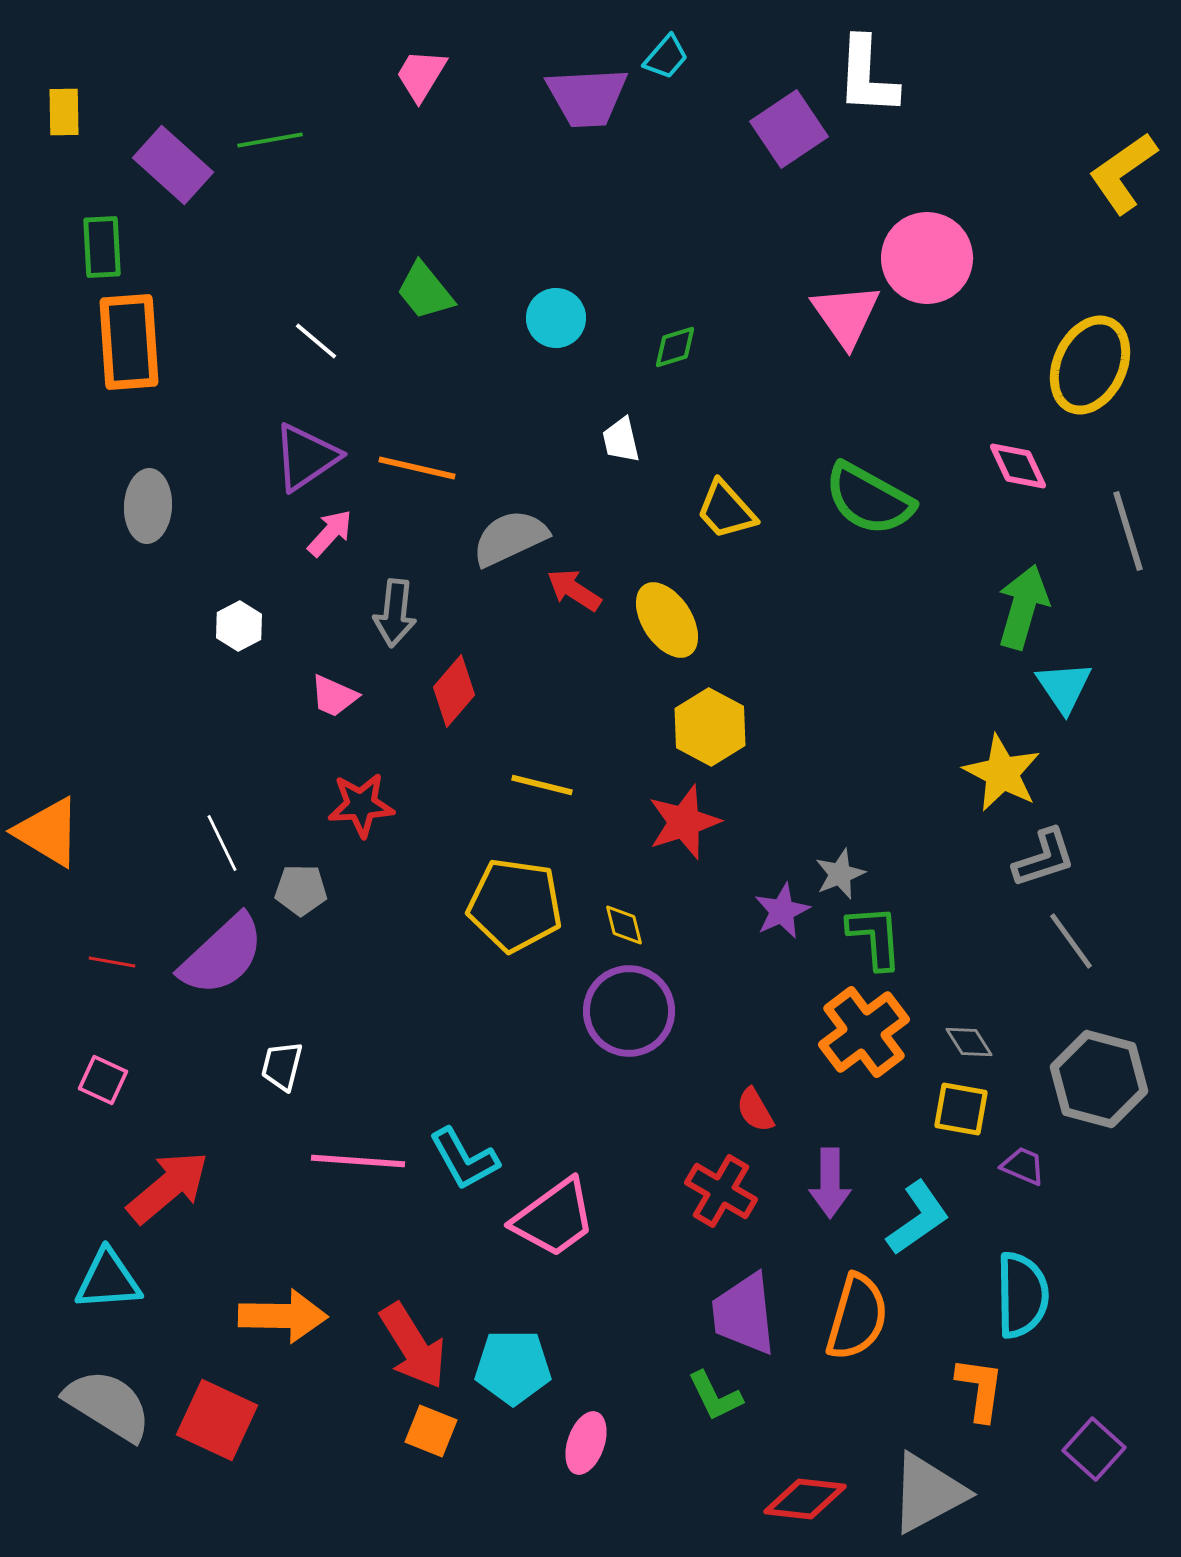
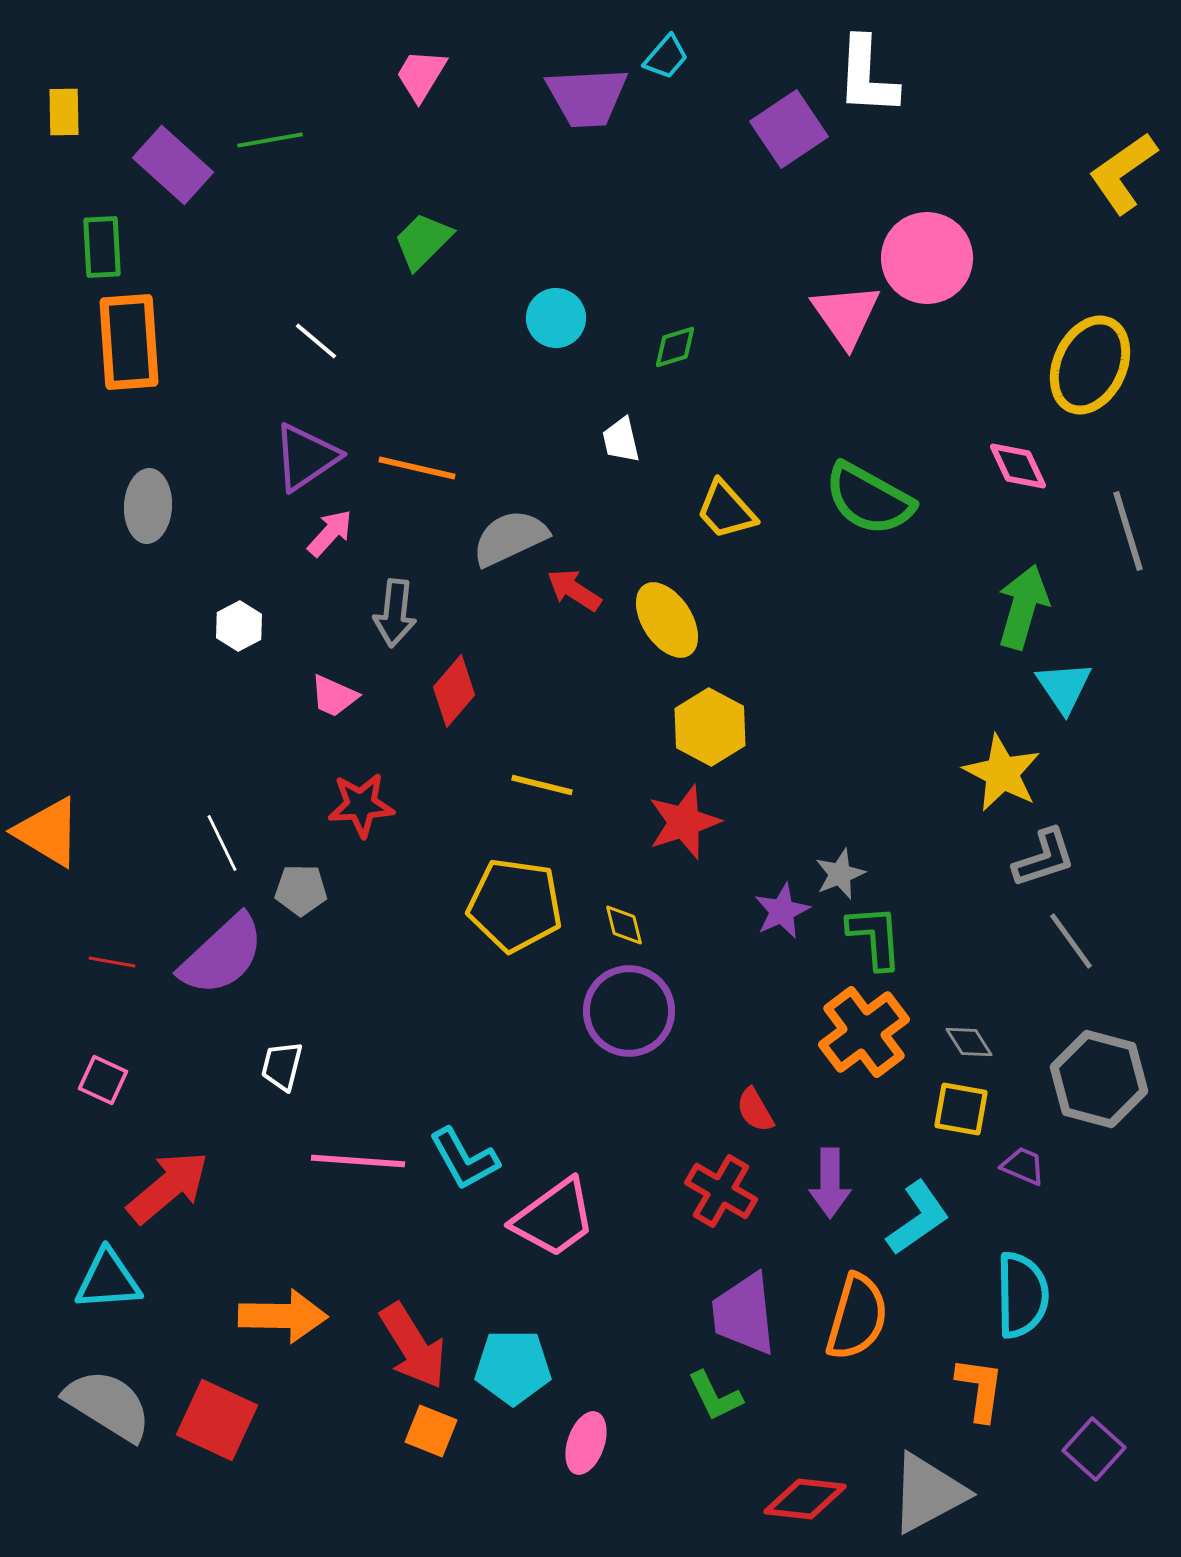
green trapezoid at (425, 291): moved 2 px left, 50 px up; rotated 84 degrees clockwise
